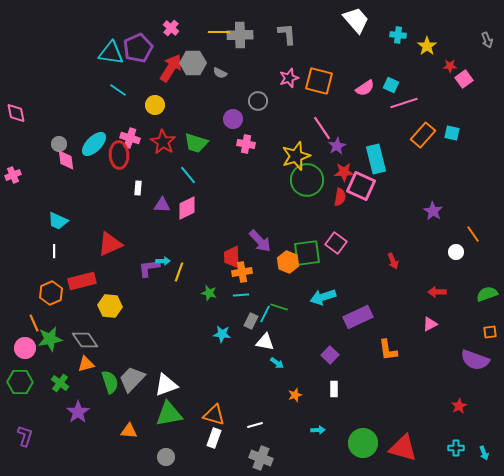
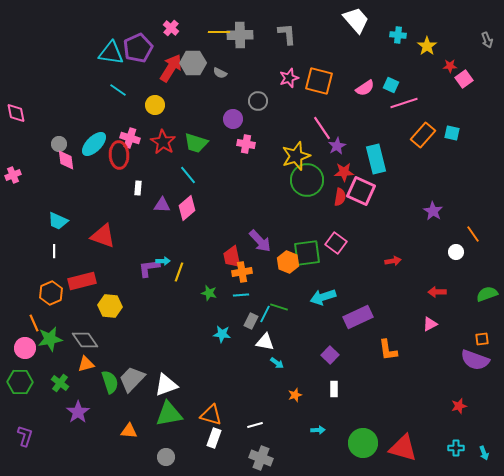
pink square at (361, 186): moved 5 px down
pink diamond at (187, 208): rotated 15 degrees counterclockwise
red triangle at (110, 244): moved 7 px left, 8 px up; rotated 44 degrees clockwise
red trapezoid at (232, 257): rotated 10 degrees counterclockwise
red arrow at (393, 261): rotated 77 degrees counterclockwise
orange square at (490, 332): moved 8 px left, 7 px down
red star at (459, 406): rotated 14 degrees clockwise
orange triangle at (214, 415): moved 3 px left
